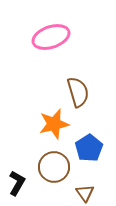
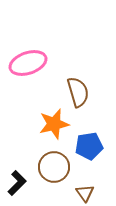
pink ellipse: moved 23 px left, 26 px down
blue pentagon: moved 2 px up; rotated 24 degrees clockwise
black L-shape: rotated 15 degrees clockwise
